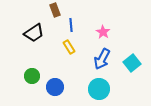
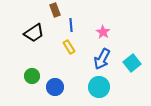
cyan circle: moved 2 px up
